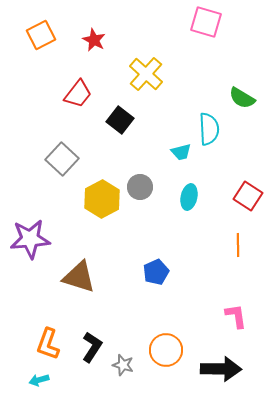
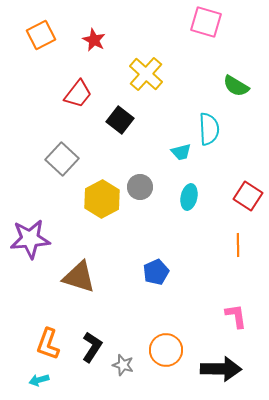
green semicircle: moved 6 px left, 12 px up
